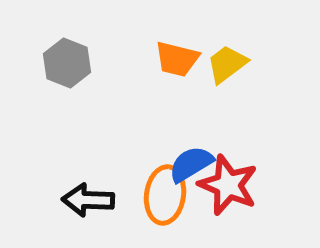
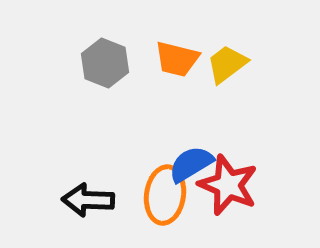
gray hexagon: moved 38 px right
